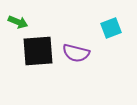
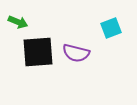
black square: moved 1 px down
